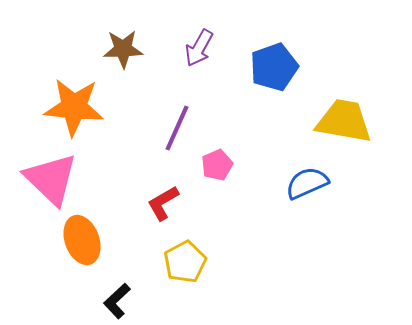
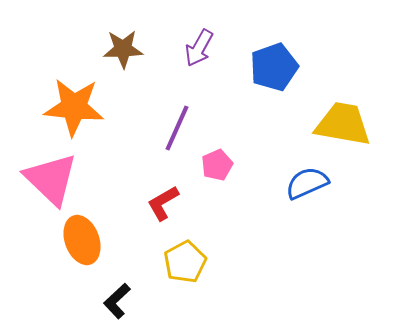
yellow trapezoid: moved 1 px left, 3 px down
